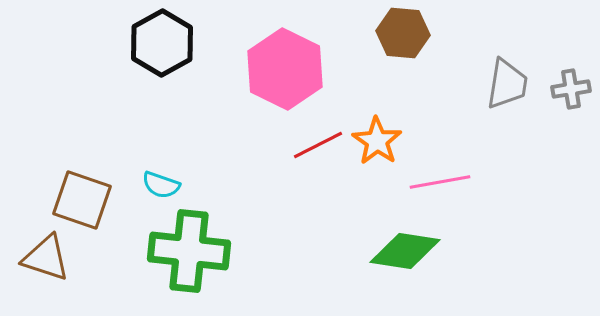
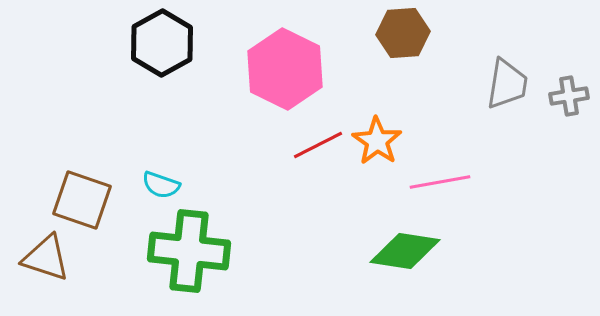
brown hexagon: rotated 9 degrees counterclockwise
gray cross: moved 2 px left, 7 px down
